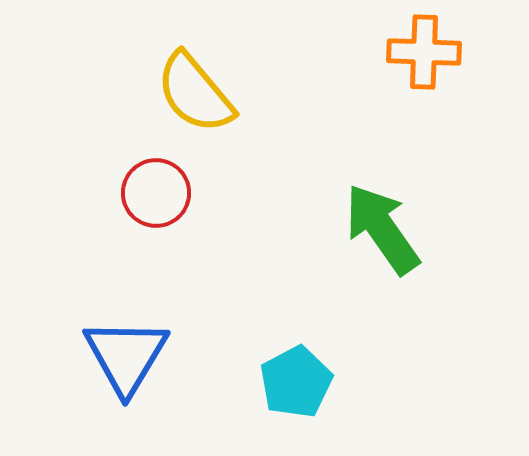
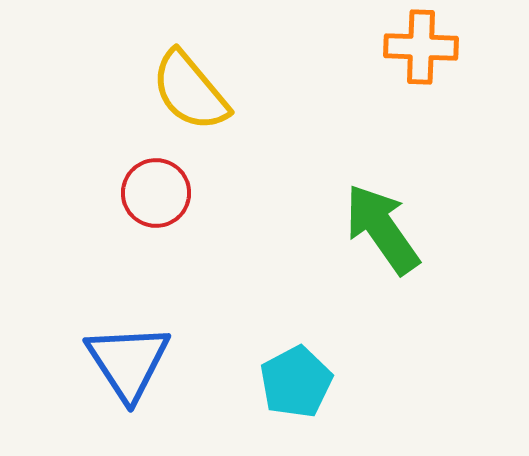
orange cross: moved 3 px left, 5 px up
yellow semicircle: moved 5 px left, 2 px up
blue triangle: moved 2 px right, 6 px down; rotated 4 degrees counterclockwise
